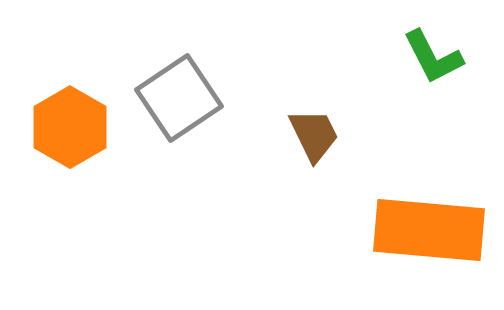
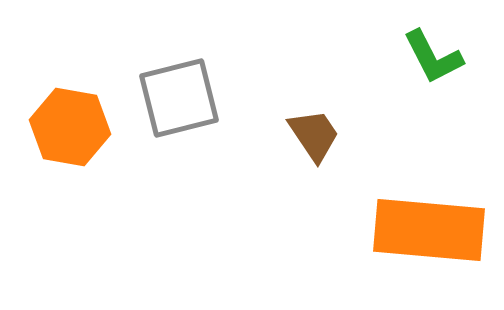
gray square: rotated 20 degrees clockwise
orange hexagon: rotated 20 degrees counterclockwise
brown trapezoid: rotated 8 degrees counterclockwise
